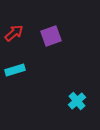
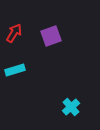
red arrow: rotated 18 degrees counterclockwise
cyan cross: moved 6 px left, 6 px down
